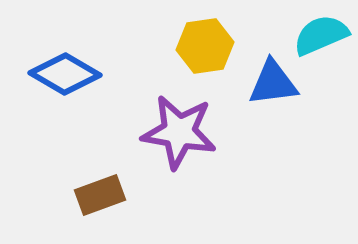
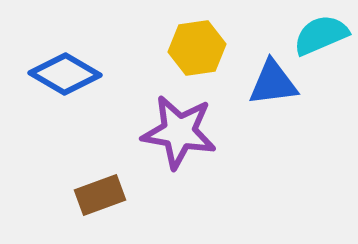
yellow hexagon: moved 8 px left, 2 px down
